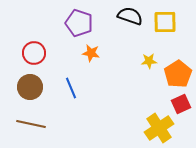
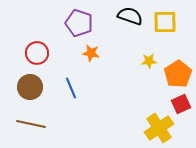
red circle: moved 3 px right
